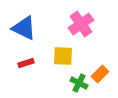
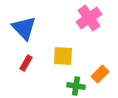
pink cross: moved 8 px right, 6 px up
blue triangle: rotated 20 degrees clockwise
red rectangle: rotated 42 degrees counterclockwise
green cross: moved 3 px left, 3 px down; rotated 18 degrees counterclockwise
